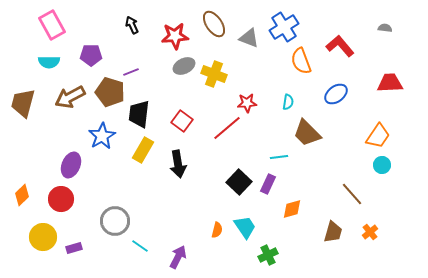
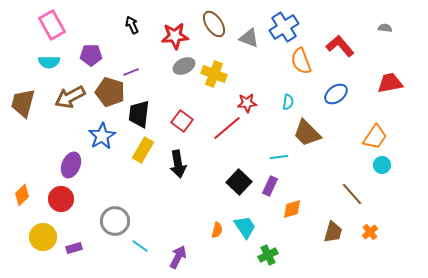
red trapezoid at (390, 83): rotated 8 degrees counterclockwise
orange trapezoid at (378, 136): moved 3 px left, 1 px down
purple rectangle at (268, 184): moved 2 px right, 2 px down
